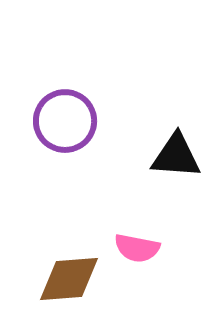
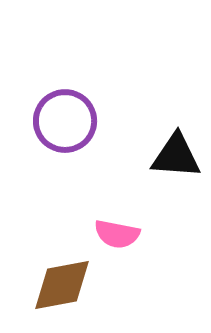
pink semicircle: moved 20 px left, 14 px up
brown diamond: moved 7 px left, 6 px down; rotated 6 degrees counterclockwise
